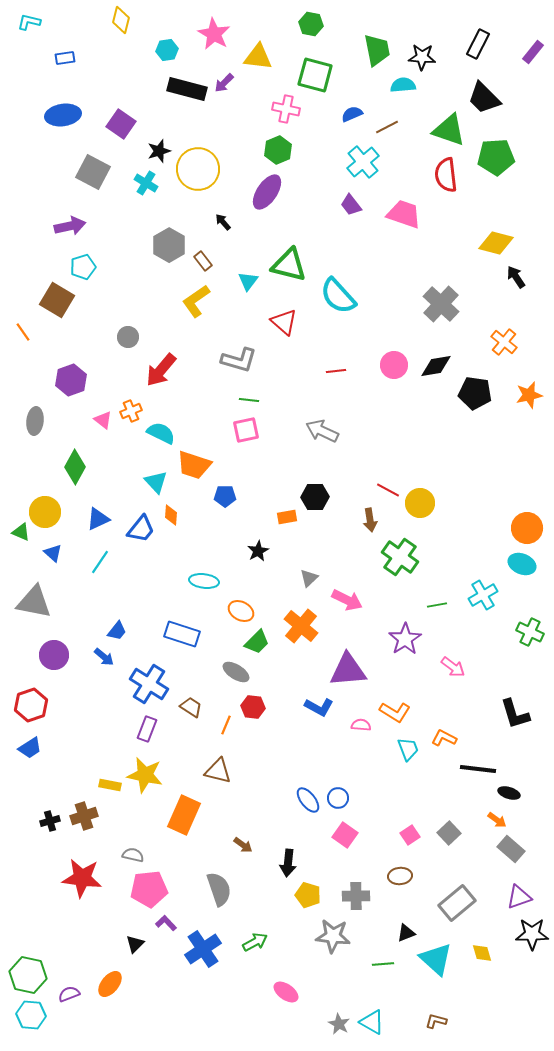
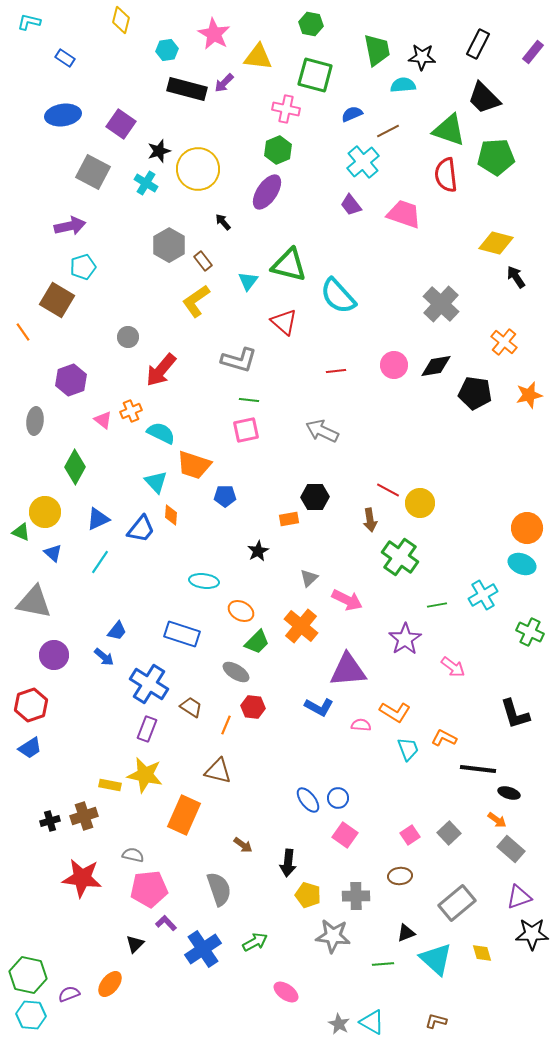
blue rectangle at (65, 58): rotated 42 degrees clockwise
brown line at (387, 127): moved 1 px right, 4 px down
orange rectangle at (287, 517): moved 2 px right, 2 px down
